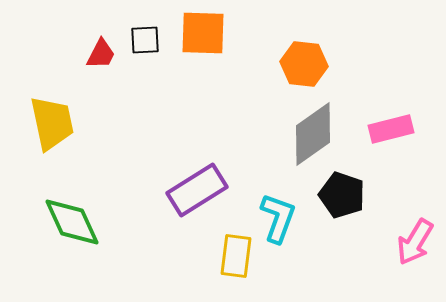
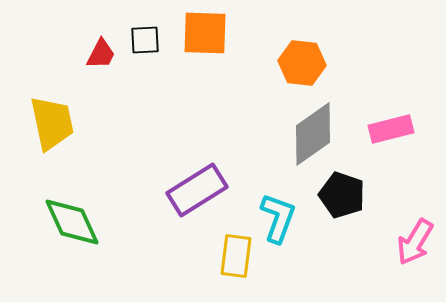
orange square: moved 2 px right
orange hexagon: moved 2 px left, 1 px up
